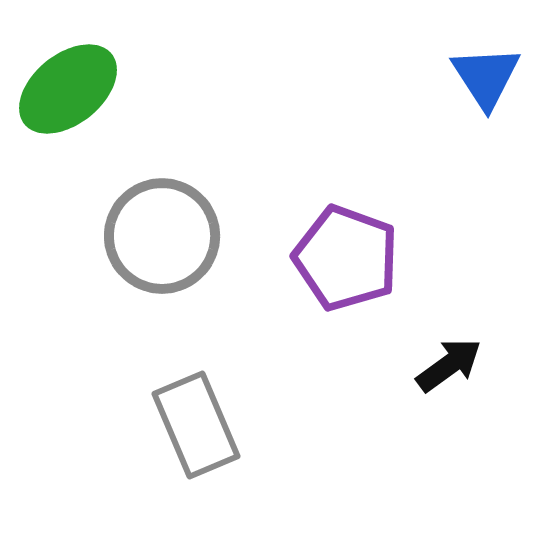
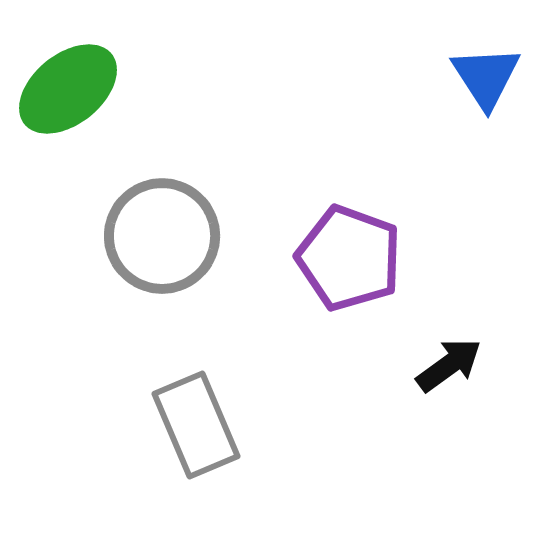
purple pentagon: moved 3 px right
